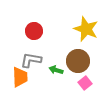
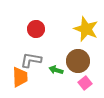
red circle: moved 2 px right, 2 px up
